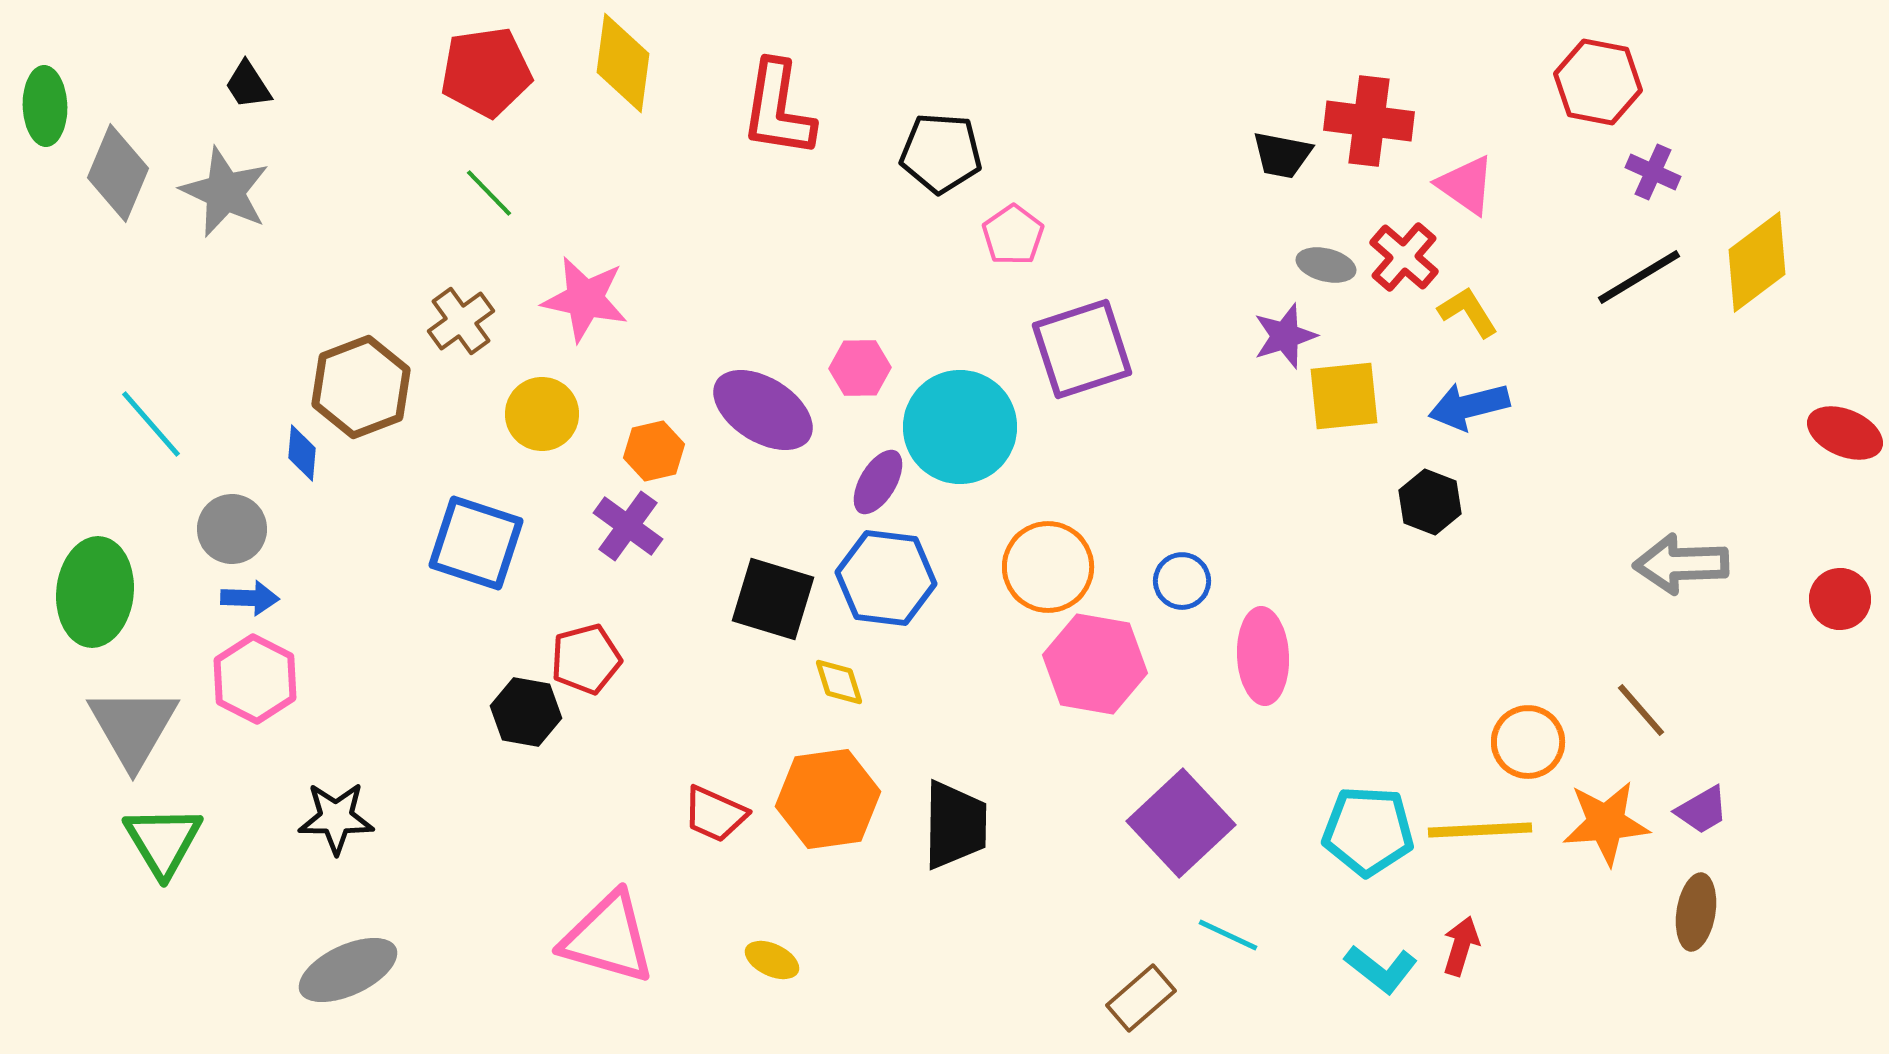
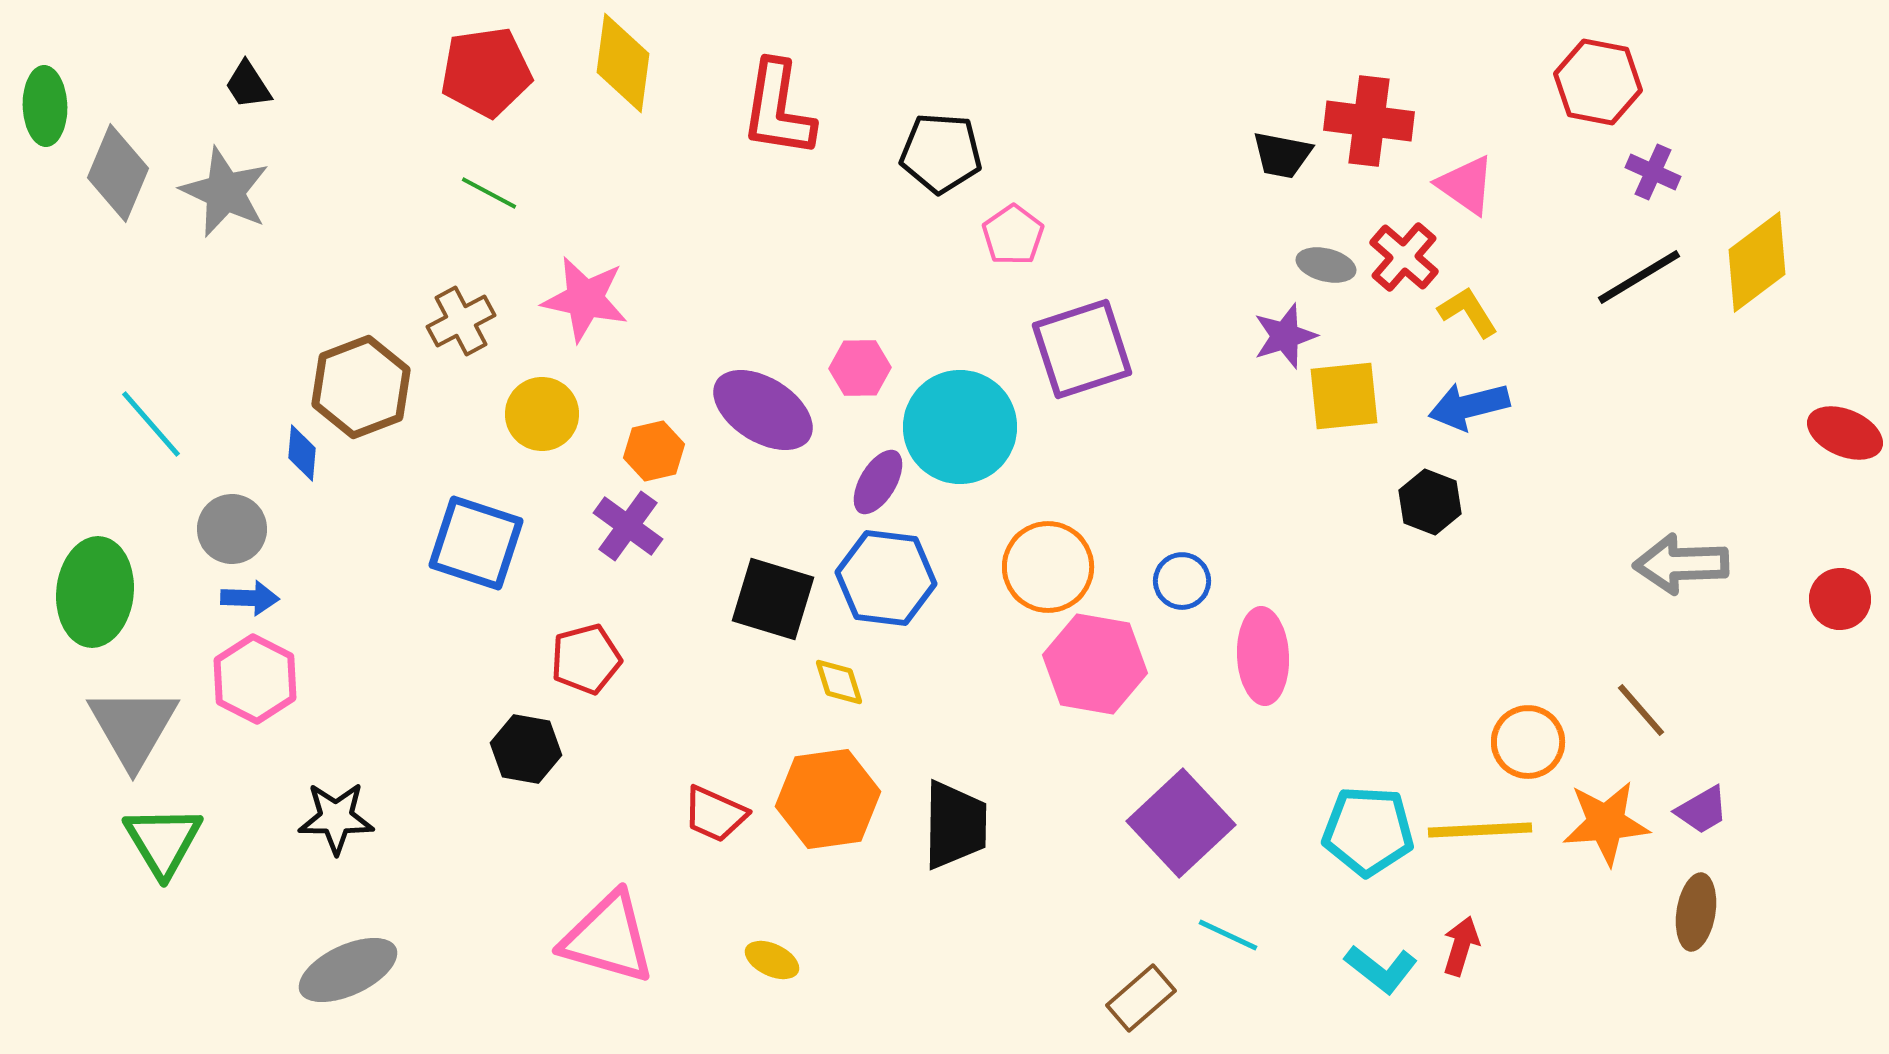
green line at (489, 193): rotated 18 degrees counterclockwise
brown cross at (461, 321): rotated 8 degrees clockwise
black hexagon at (526, 712): moved 37 px down
